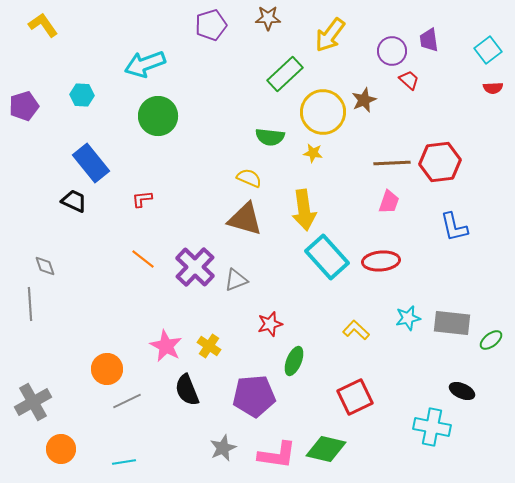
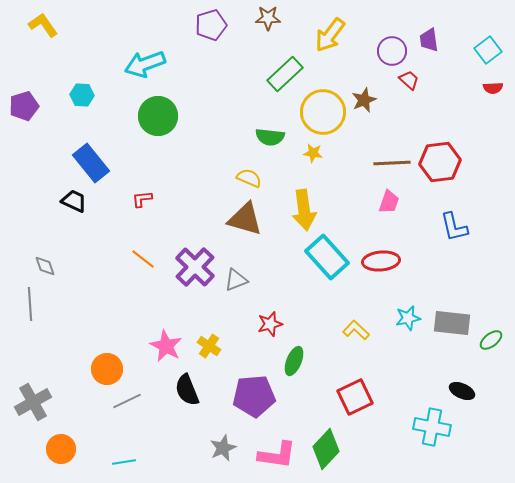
green diamond at (326, 449): rotated 60 degrees counterclockwise
